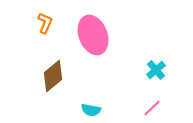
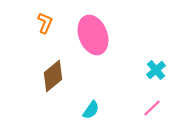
cyan semicircle: rotated 66 degrees counterclockwise
